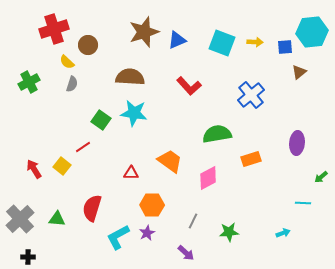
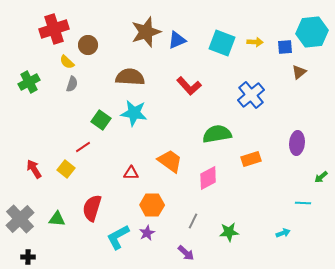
brown star: moved 2 px right
yellow square: moved 4 px right, 3 px down
